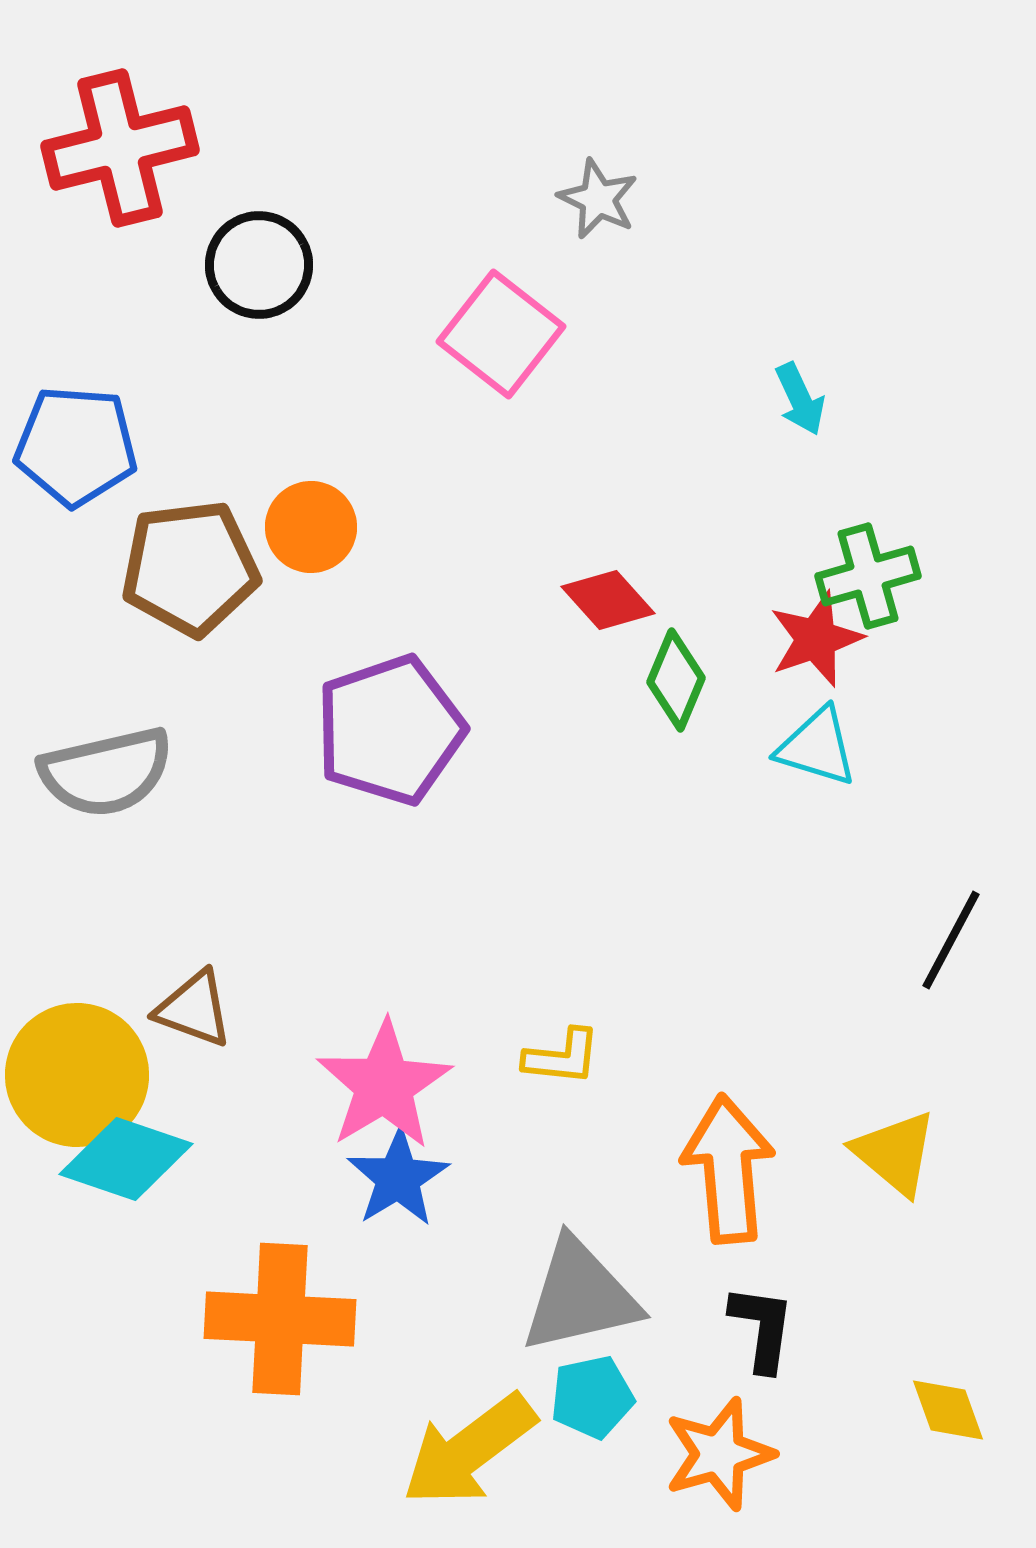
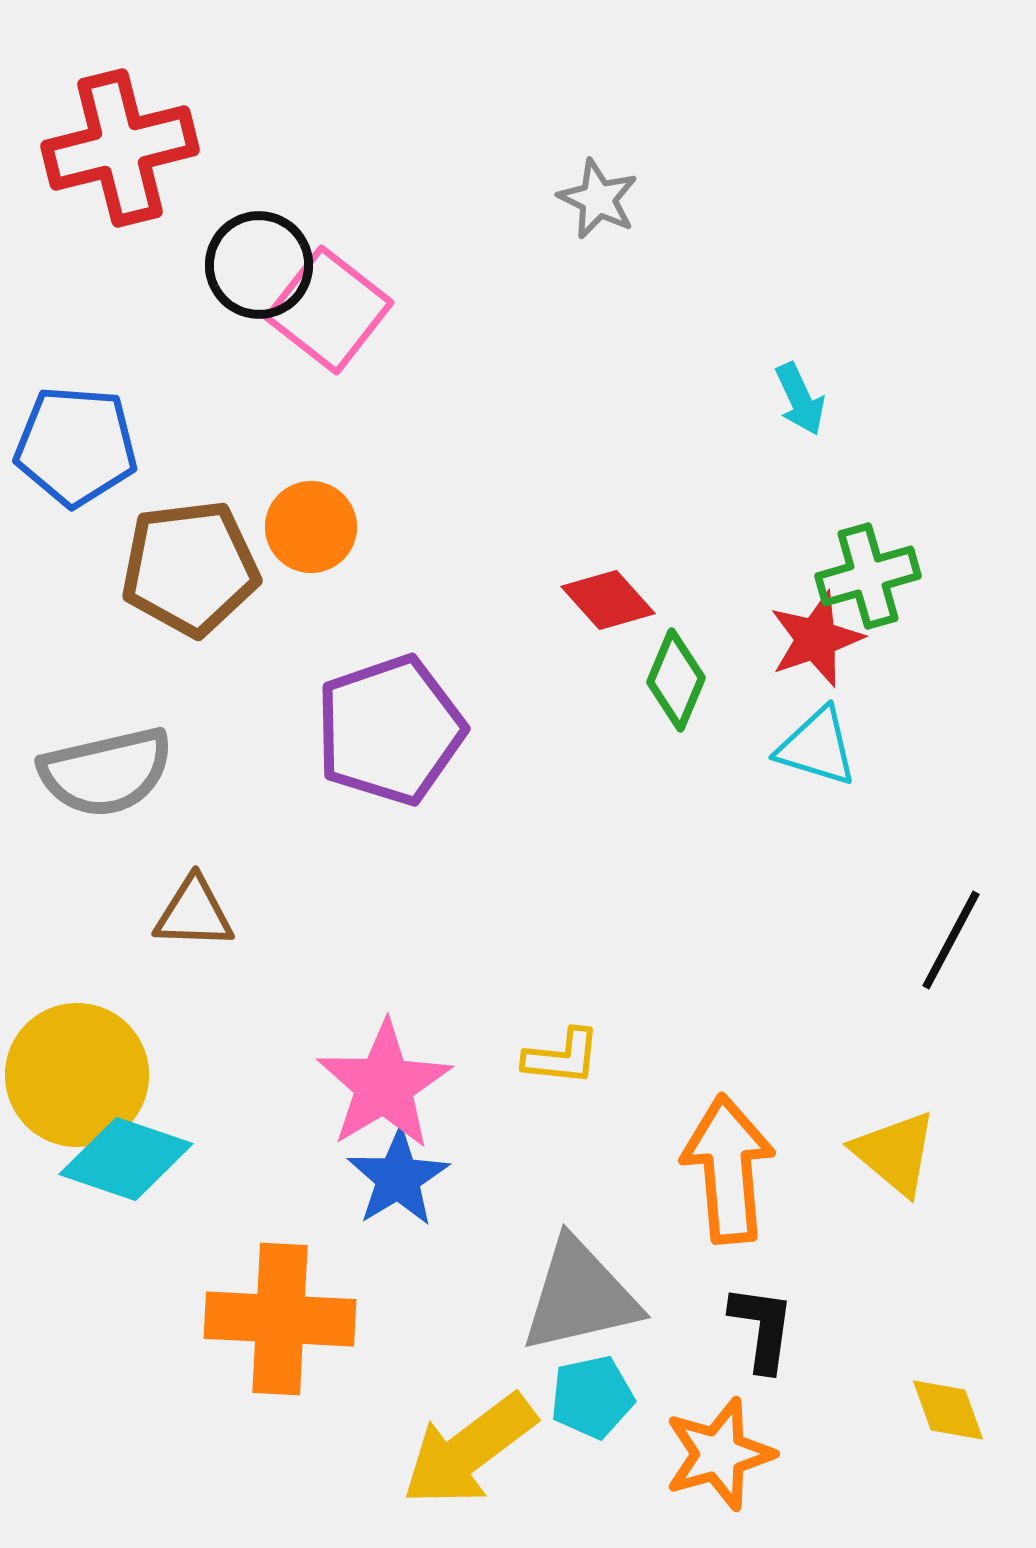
pink square: moved 172 px left, 24 px up
brown triangle: moved 96 px up; rotated 18 degrees counterclockwise
